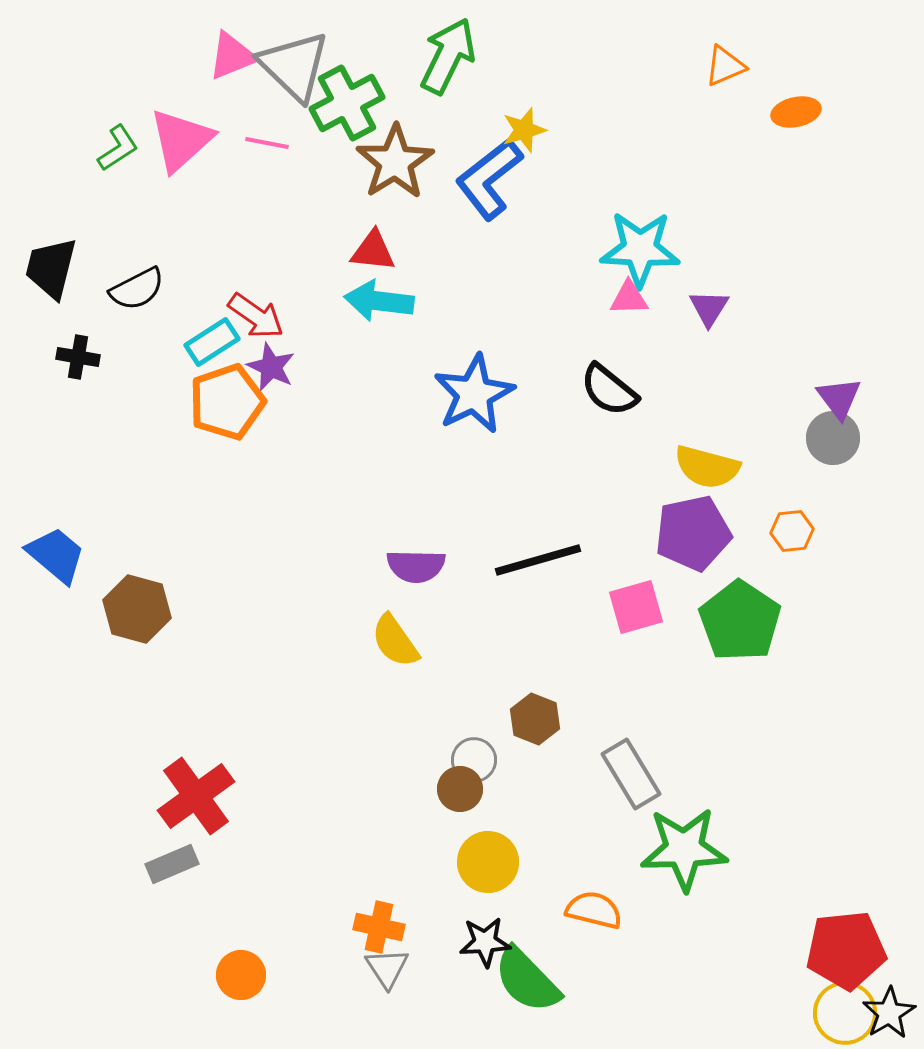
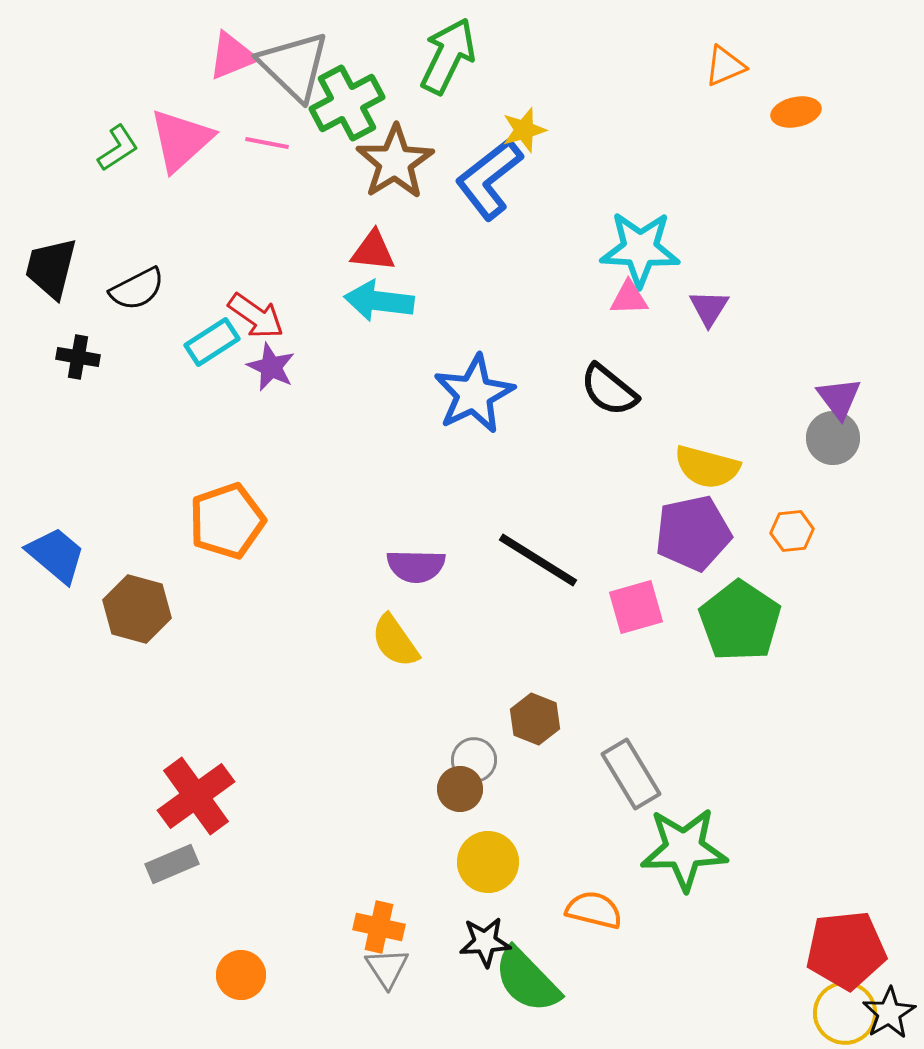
orange pentagon at (227, 402): moved 119 px down
black line at (538, 560): rotated 48 degrees clockwise
